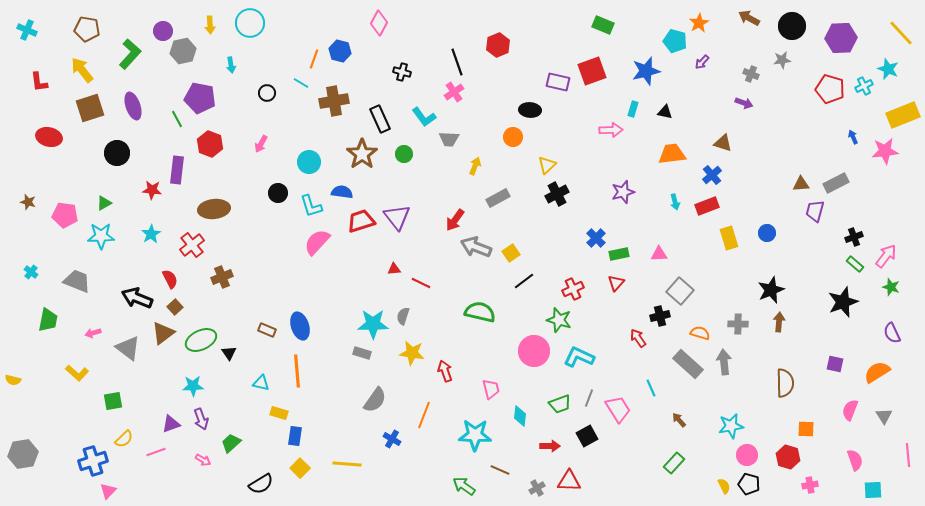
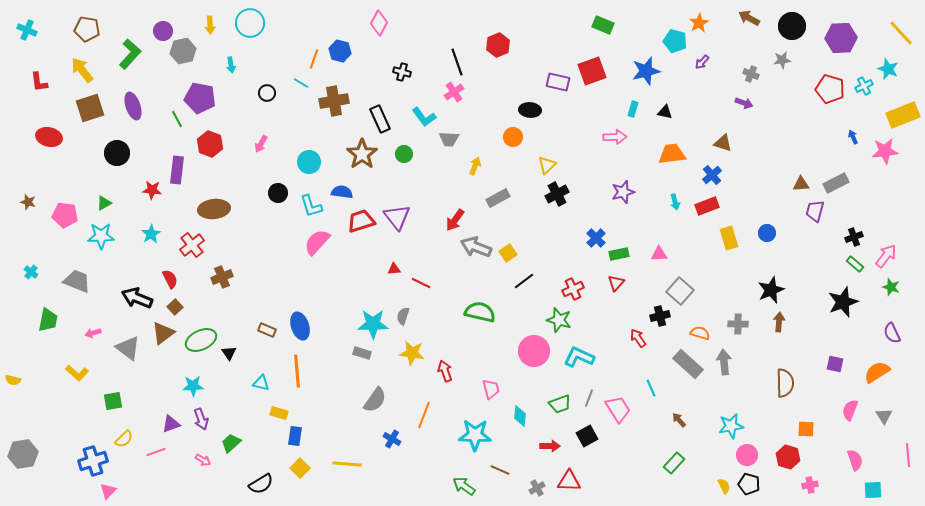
pink arrow at (611, 130): moved 4 px right, 7 px down
yellow square at (511, 253): moved 3 px left
